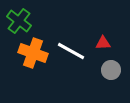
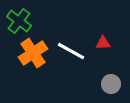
orange cross: rotated 36 degrees clockwise
gray circle: moved 14 px down
